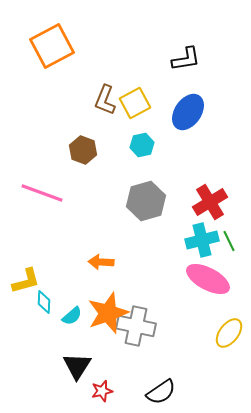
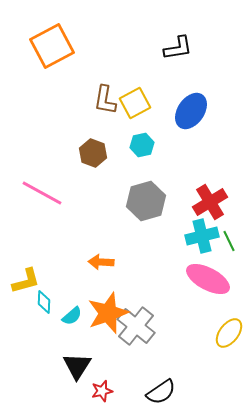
black L-shape: moved 8 px left, 11 px up
brown L-shape: rotated 12 degrees counterclockwise
blue ellipse: moved 3 px right, 1 px up
brown hexagon: moved 10 px right, 3 px down
pink line: rotated 9 degrees clockwise
cyan cross: moved 4 px up
gray cross: rotated 27 degrees clockwise
